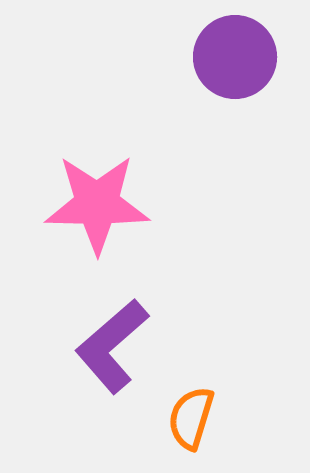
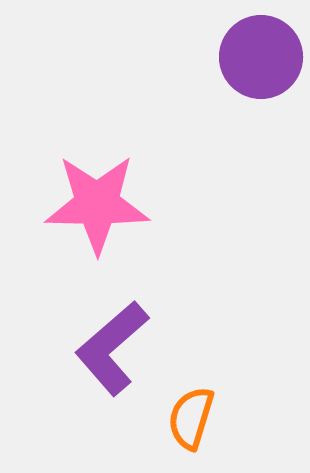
purple circle: moved 26 px right
purple L-shape: moved 2 px down
